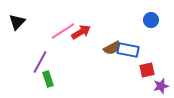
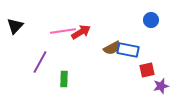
black triangle: moved 2 px left, 4 px down
pink line: rotated 25 degrees clockwise
green rectangle: moved 16 px right; rotated 21 degrees clockwise
